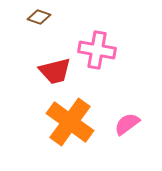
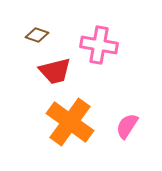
brown diamond: moved 2 px left, 18 px down
pink cross: moved 2 px right, 5 px up
pink semicircle: moved 2 px down; rotated 20 degrees counterclockwise
